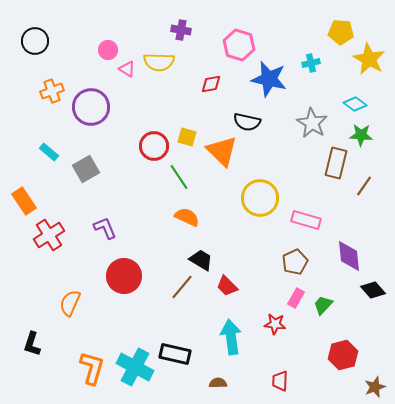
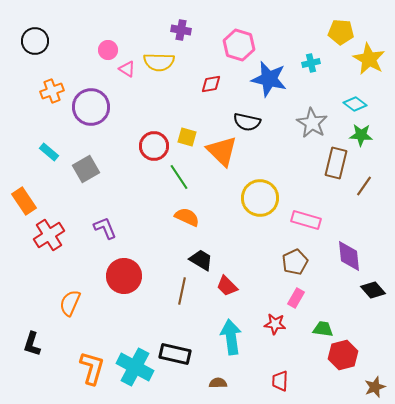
brown line at (182, 287): moved 4 px down; rotated 28 degrees counterclockwise
green trapezoid at (323, 305): moved 24 px down; rotated 55 degrees clockwise
